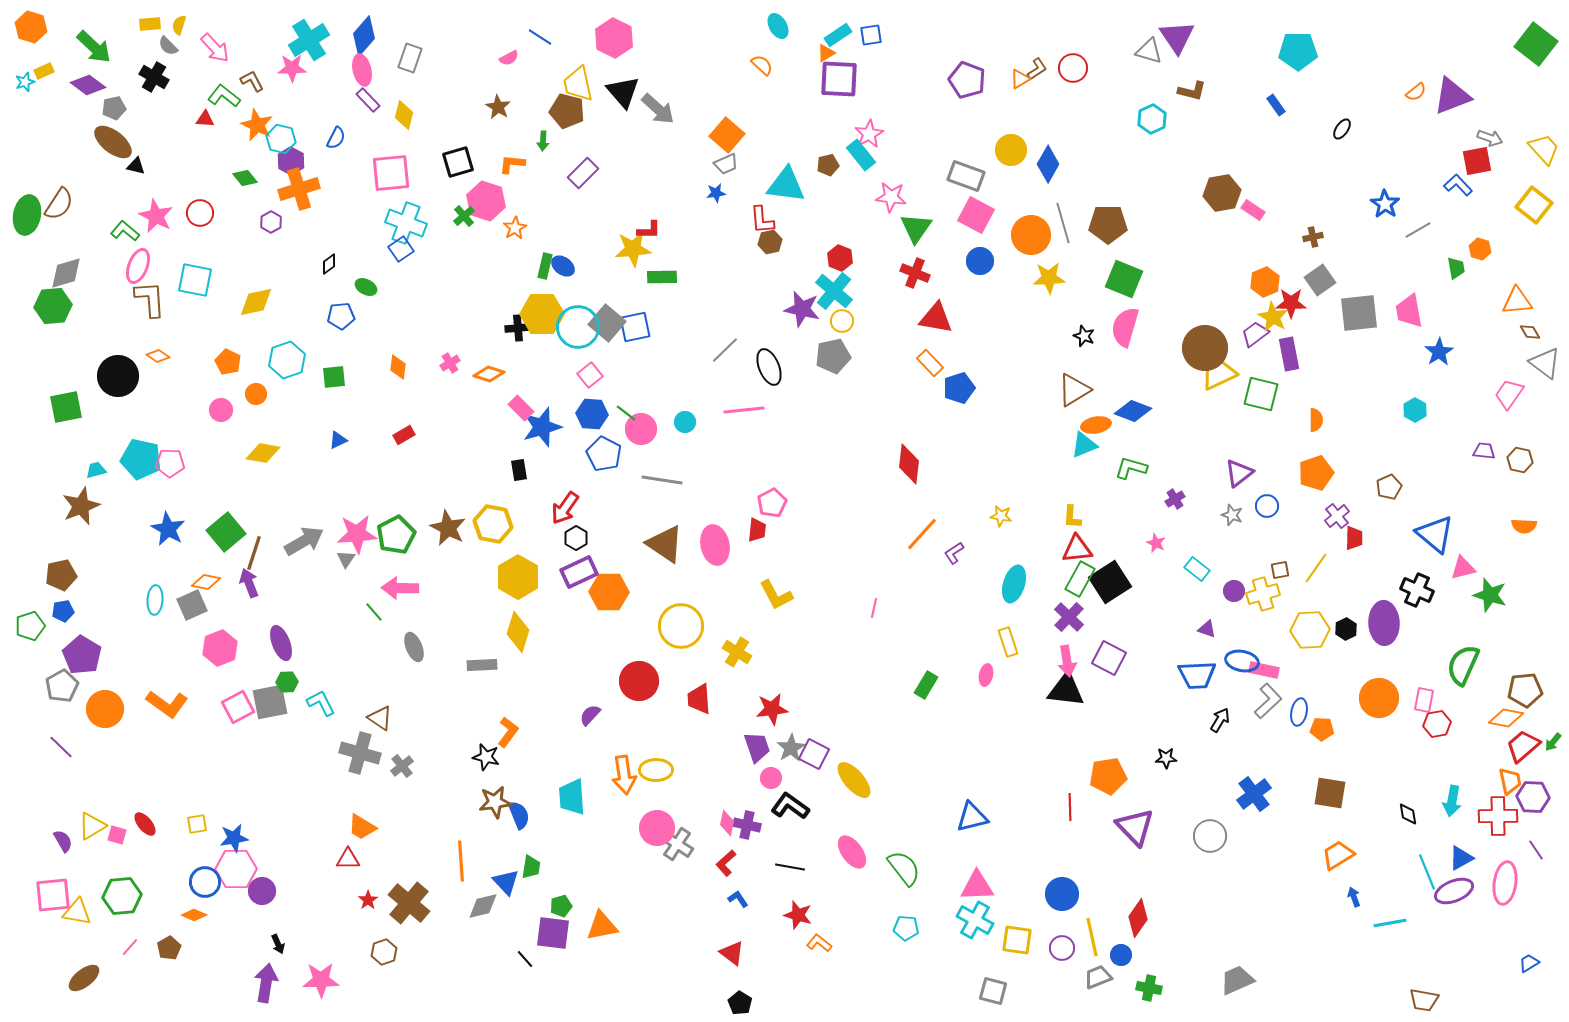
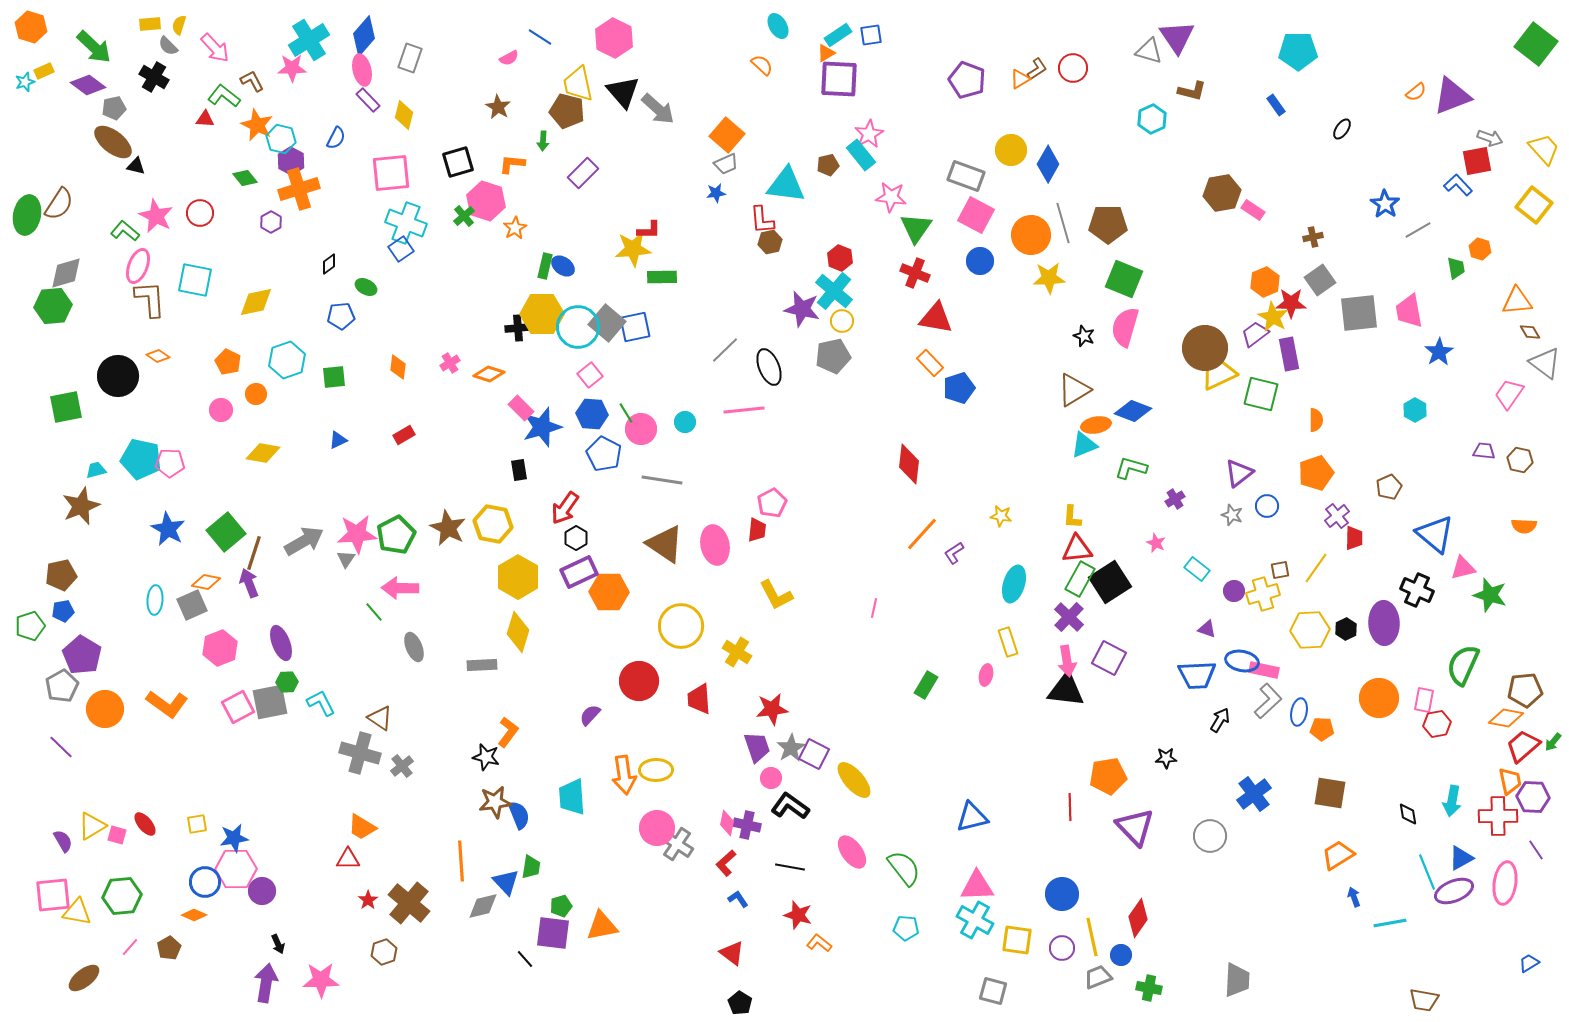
green line at (626, 413): rotated 20 degrees clockwise
gray trapezoid at (1237, 980): rotated 117 degrees clockwise
